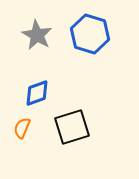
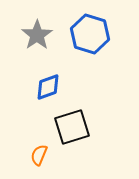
gray star: rotated 8 degrees clockwise
blue diamond: moved 11 px right, 6 px up
orange semicircle: moved 17 px right, 27 px down
